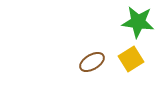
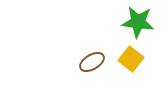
yellow square: rotated 20 degrees counterclockwise
